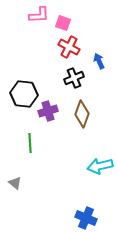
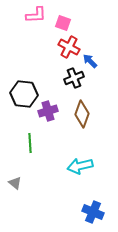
pink L-shape: moved 3 px left
blue arrow: moved 9 px left; rotated 21 degrees counterclockwise
cyan arrow: moved 20 px left
blue cross: moved 7 px right, 6 px up
